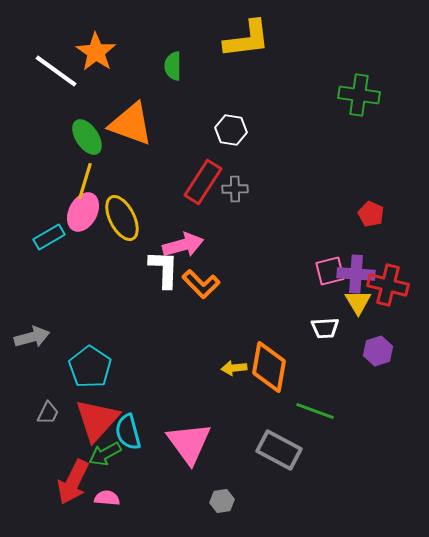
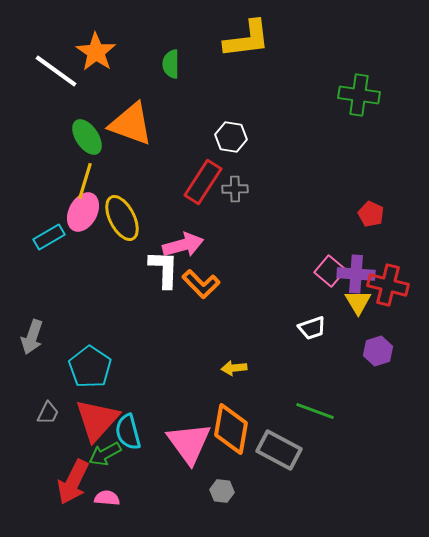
green semicircle: moved 2 px left, 2 px up
white hexagon: moved 7 px down
pink square: rotated 36 degrees counterclockwise
white trapezoid: moved 13 px left; rotated 16 degrees counterclockwise
gray arrow: rotated 124 degrees clockwise
orange diamond: moved 38 px left, 62 px down
gray hexagon: moved 10 px up; rotated 15 degrees clockwise
